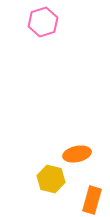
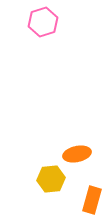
yellow hexagon: rotated 20 degrees counterclockwise
